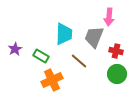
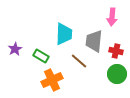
pink arrow: moved 3 px right
gray trapezoid: moved 4 px down; rotated 15 degrees counterclockwise
